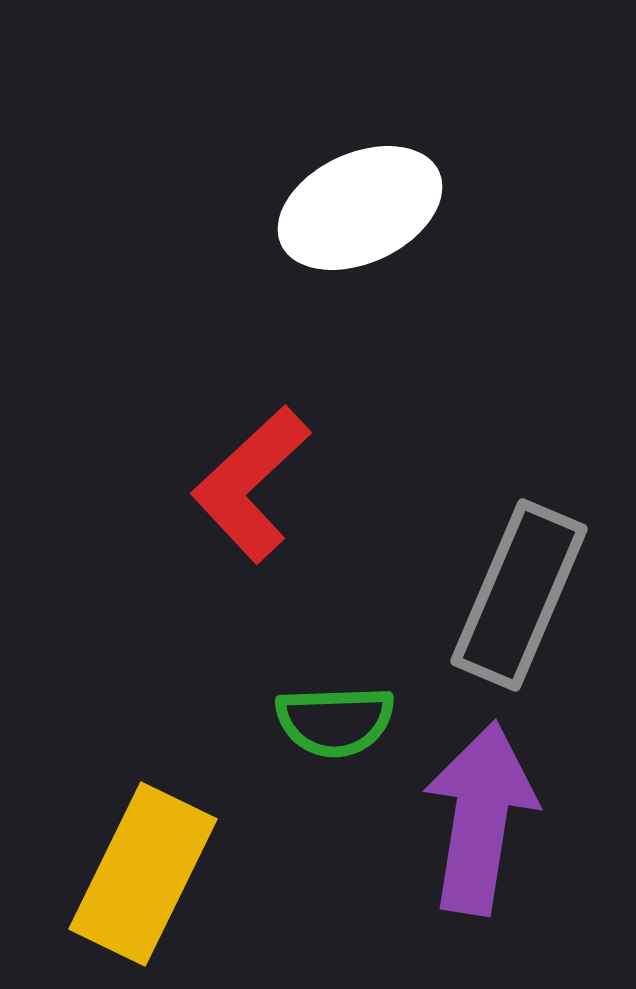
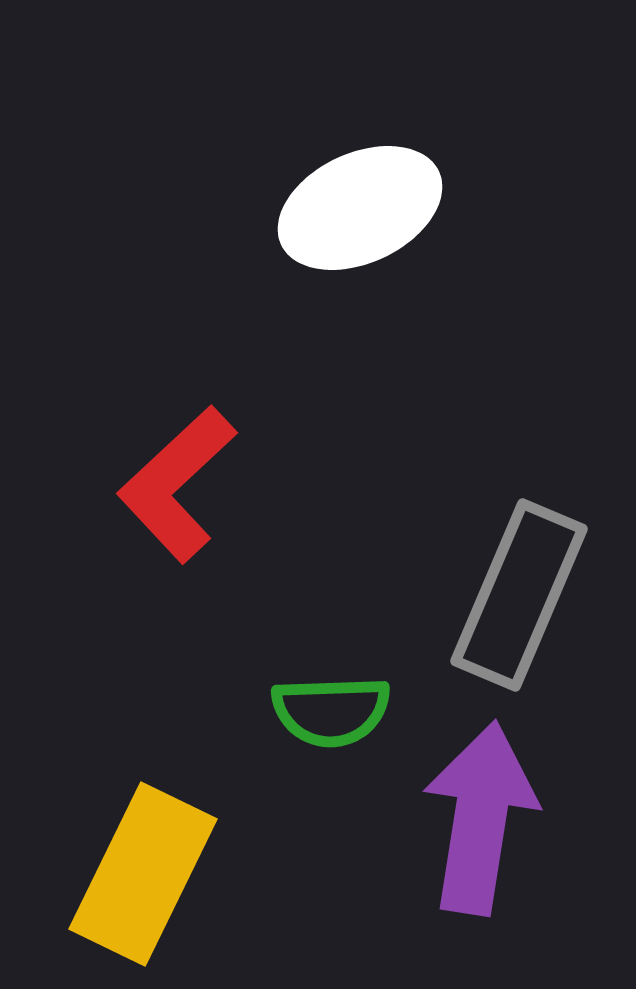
red L-shape: moved 74 px left
green semicircle: moved 4 px left, 10 px up
